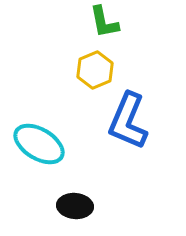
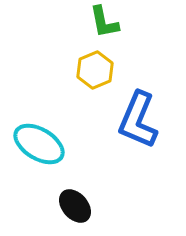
blue L-shape: moved 10 px right, 1 px up
black ellipse: rotated 44 degrees clockwise
